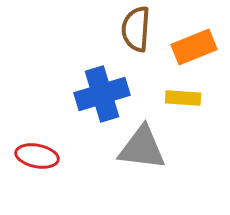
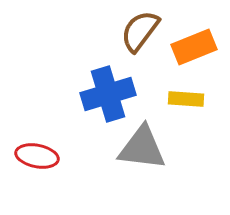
brown semicircle: moved 4 px right, 2 px down; rotated 33 degrees clockwise
blue cross: moved 6 px right
yellow rectangle: moved 3 px right, 1 px down
